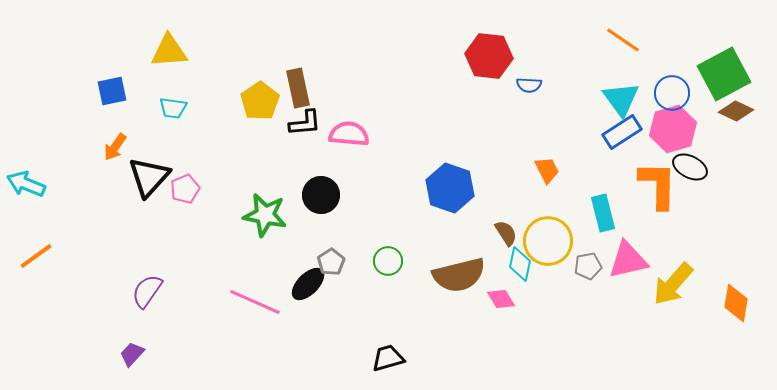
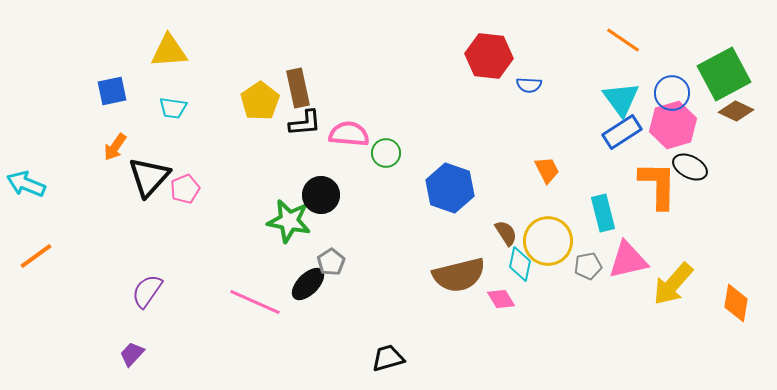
pink hexagon at (673, 129): moved 4 px up
green star at (265, 215): moved 24 px right, 6 px down
green circle at (388, 261): moved 2 px left, 108 px up
